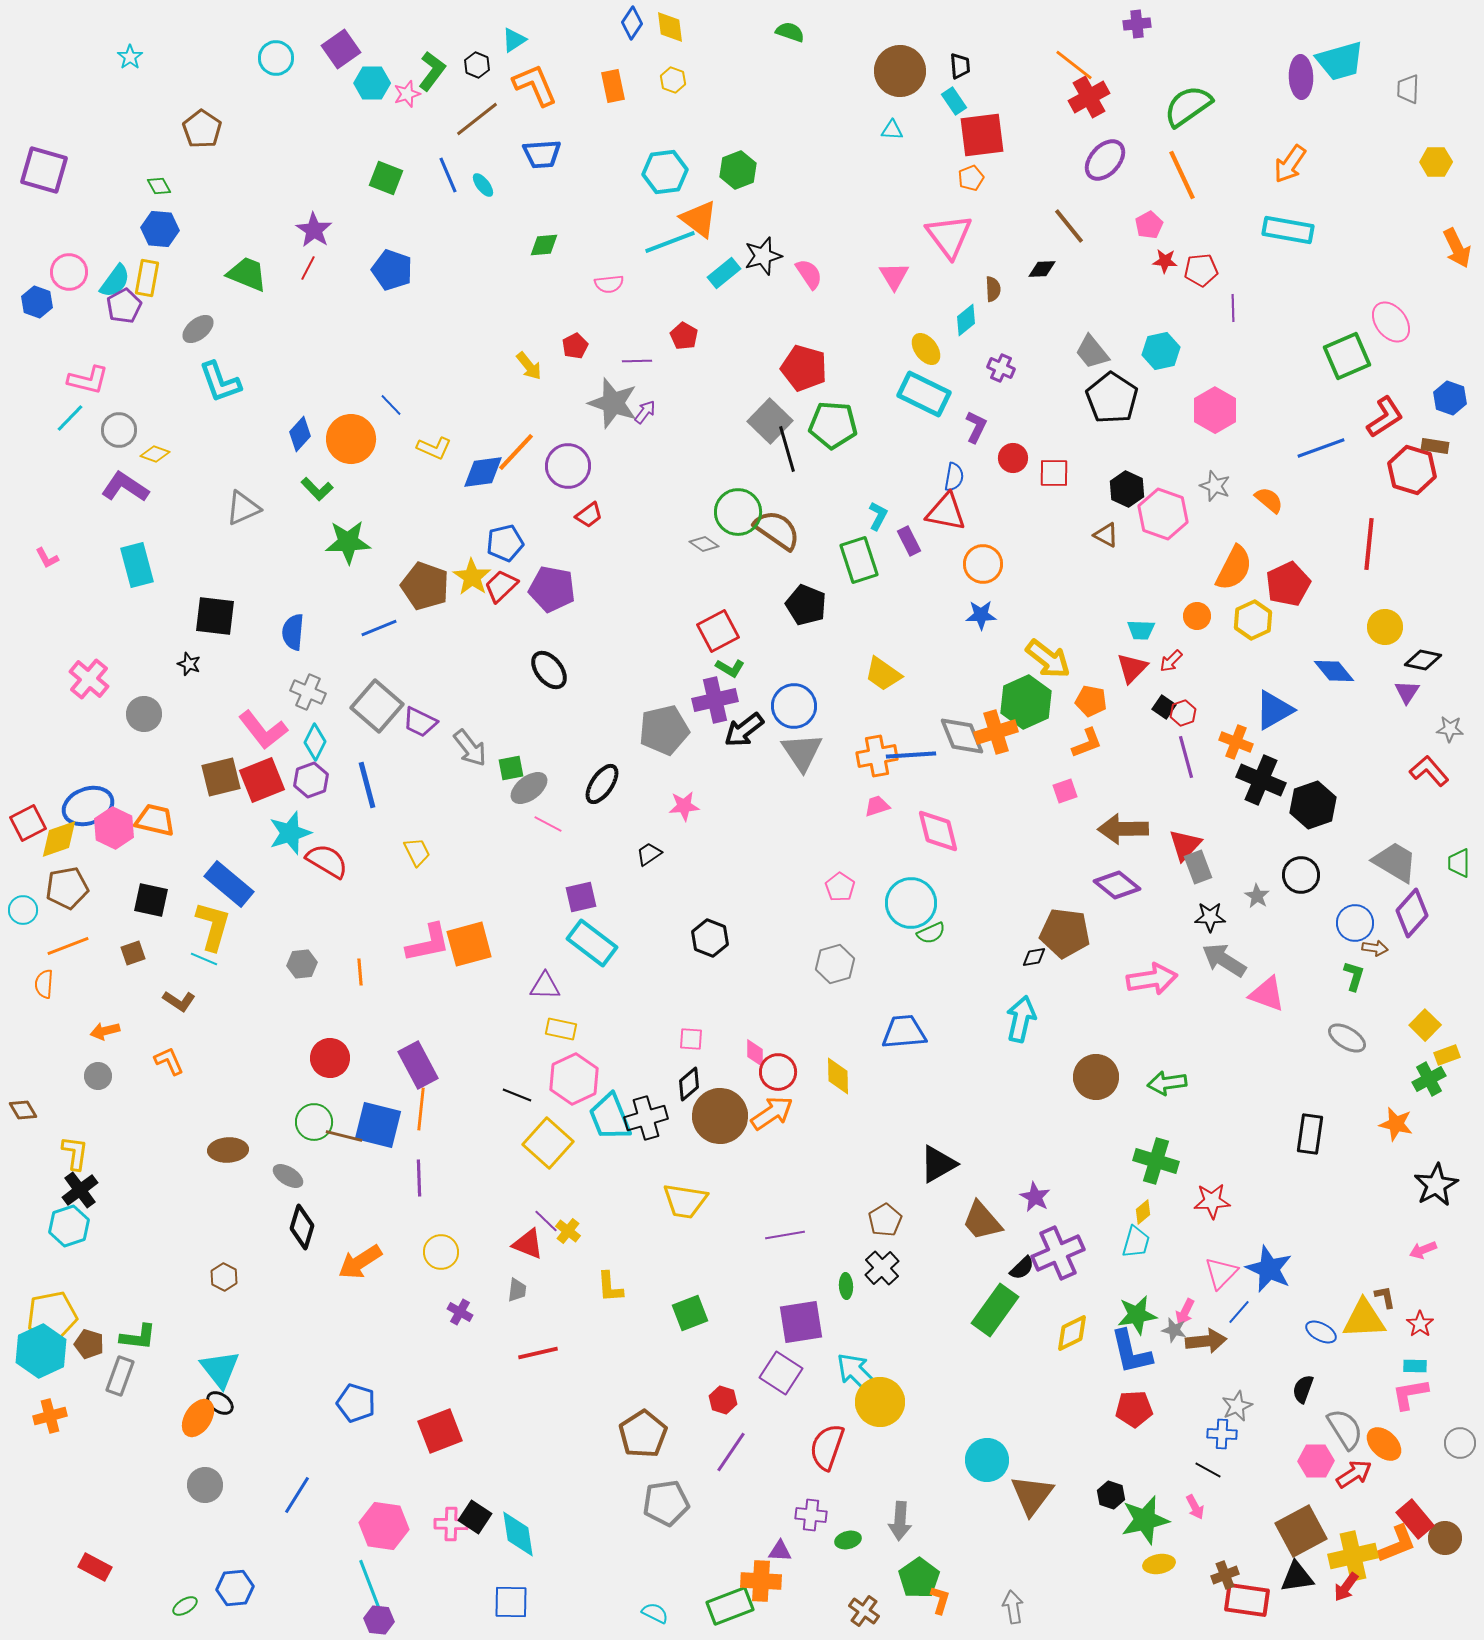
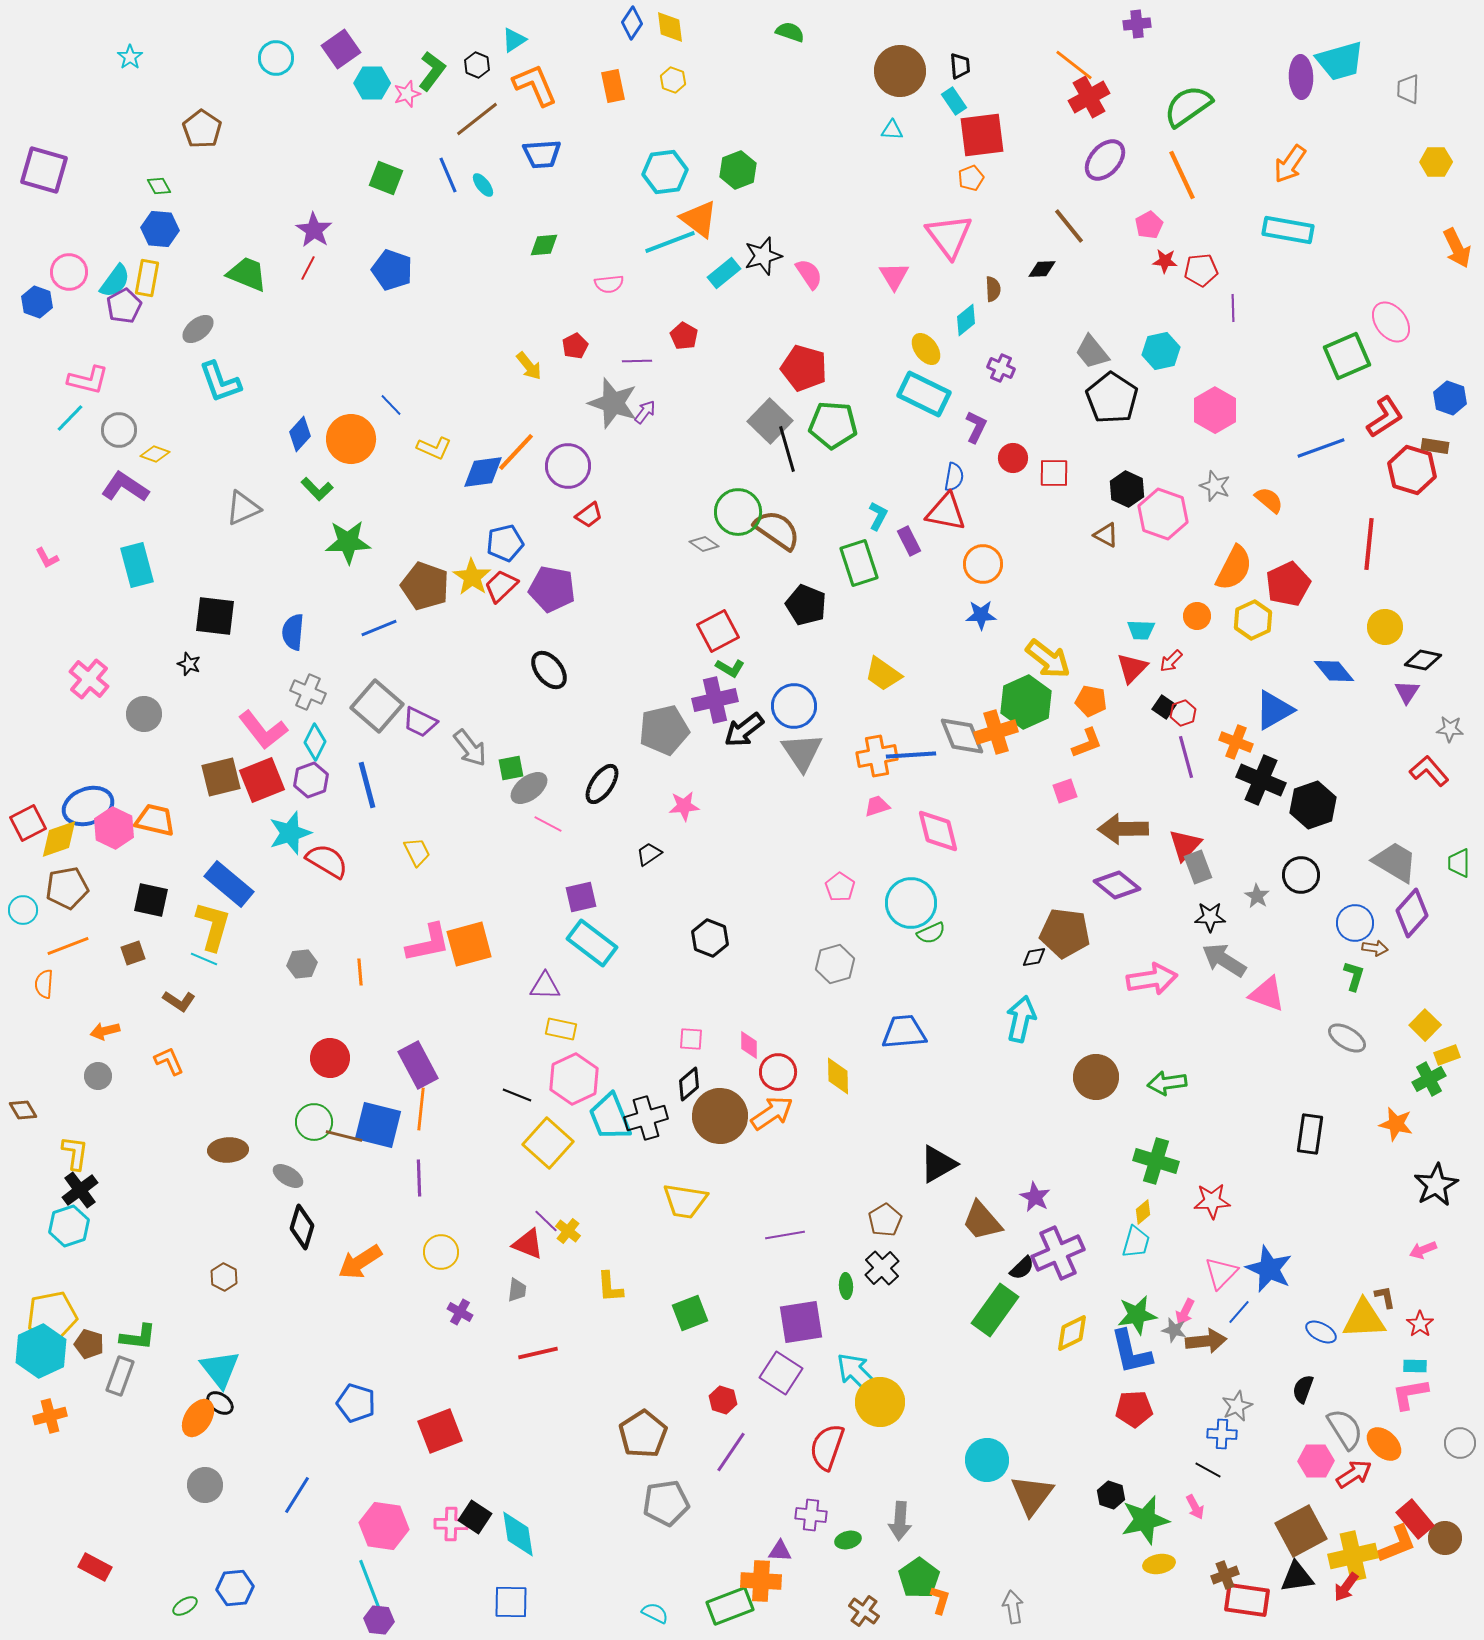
green rectangle at (859, 560): moved 3 px down
pink diamond at (755, 1053): moved 6 px left, 8 px up
